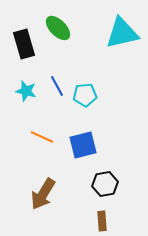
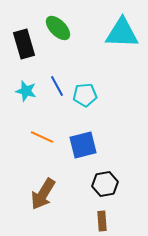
cyan triangle: rotated 15 degrees clockwise
